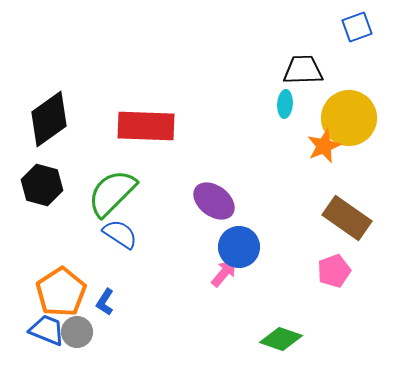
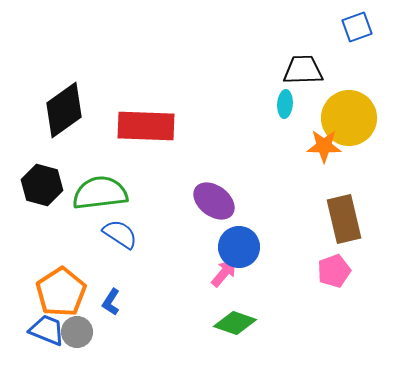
black diamond: moved 15 px right, 9 px up
orange star: rotated 24 degrees clockwise
green semicircle: moved 12 px left; rotated 38 degrees clockwise
brown rectangle: moved 3 px left, 1 px down; rotated 42 degrees clockwise
blue L-shape: moved 6 px right
green diamond: moved 46 px left, 16 px up
